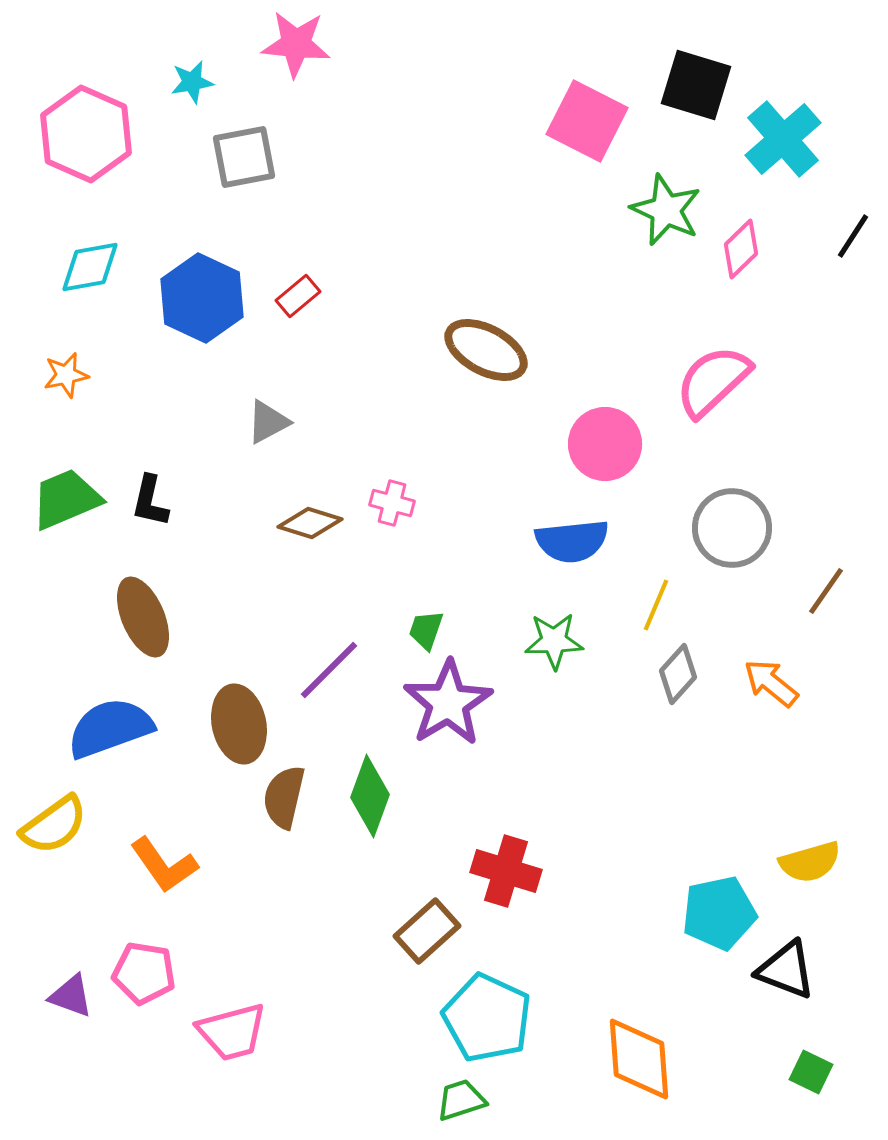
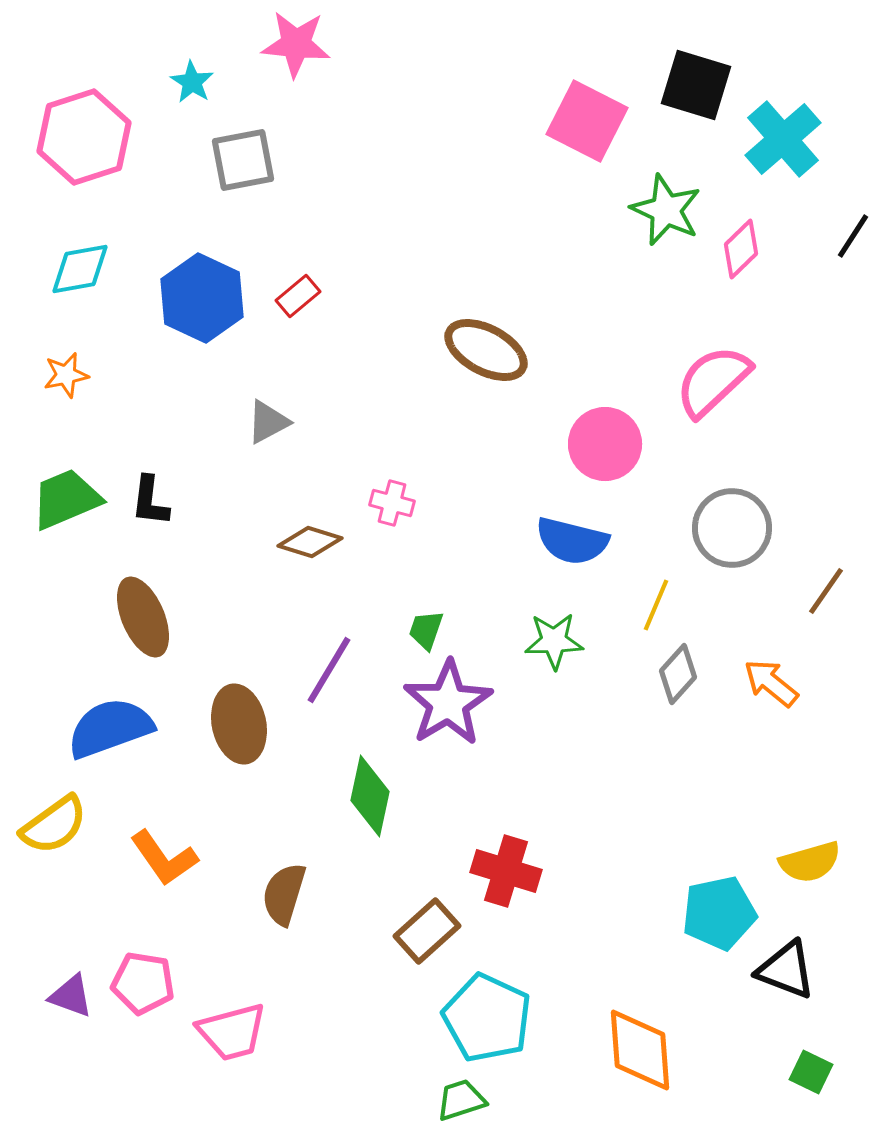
cyan star at (192, 82): rotated 30 degrees counterclockwise
pink hexagon at (86, 134): moved 2 px left, 3 px down; rotated 18 degrees clockwise
gray square at (244, 157): moved 1 px left, 3 px down
cyan diamond at (90, 267): moved 10 px left, 2 px down
black L-shape at (150, 501): rotated 6 degrees counterclockwise
brown diamond at (310, 523): moved 19 px down
blue semicircle at (572, 541): rotated 20 degrees clockwise
purple line at (329, 670): rotated 14 degrees counterclockwise
green diamond at (370, 796): rotated 8 degrees counterclockwise
brown semicircle at (284, 797): moved 97 px down; rotated 4 degrees clockwise
orange L-shape at (164, 865): moved 7 px up
pink pentagon at (144, 973): moved 1 px left, 10 px down
orange diamond at (639, 1059): moved 1 px right, 9 px up
